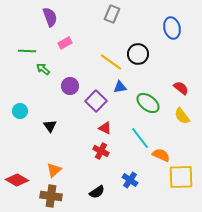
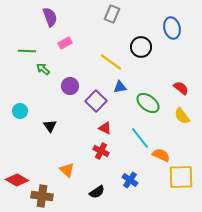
black circle: moved 3 px right, 7 px up
orange triangle: moved 13 px right; rotated 35 degrees counterclockwise
brown cross: moved 9 px left
